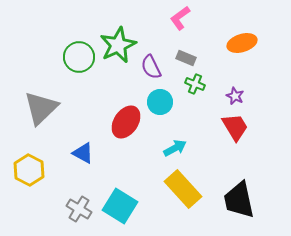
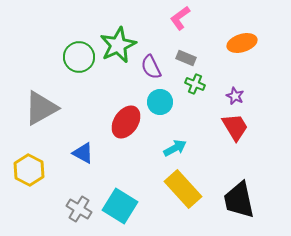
gray triangle: rotated 15 degrees clockwise
